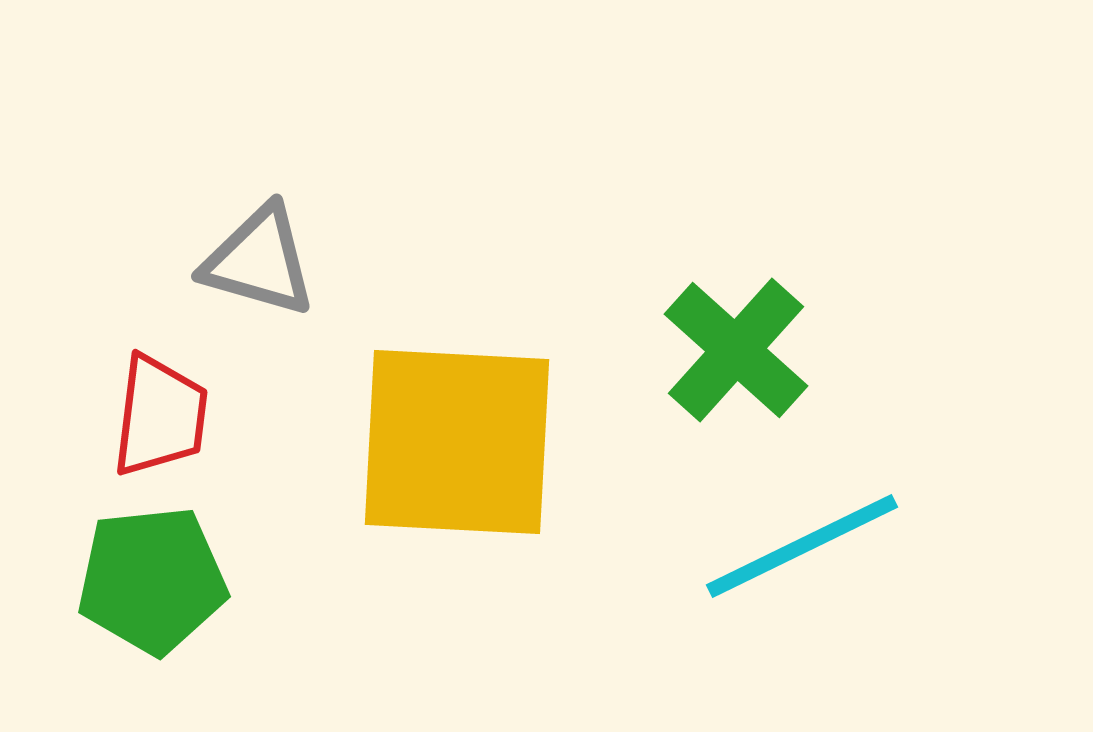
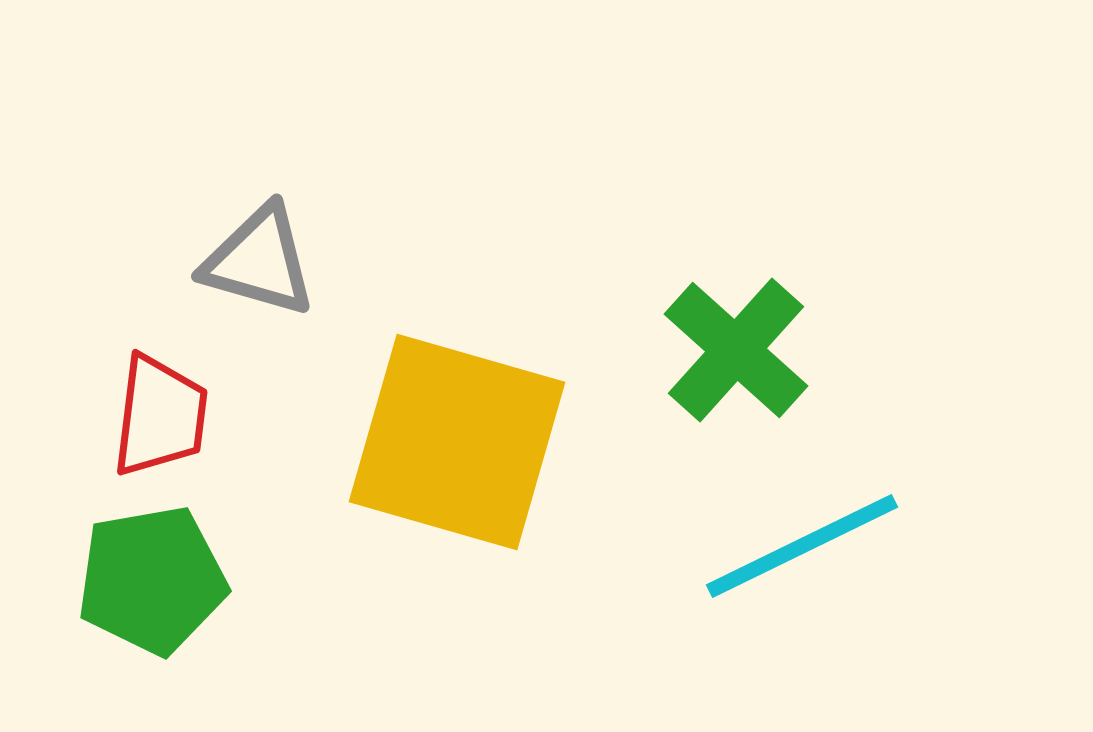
yellow square: rotated 13 degrees clockwise
green pentagon: rotated 4 degrees counterclockwise
